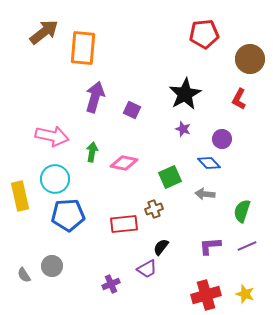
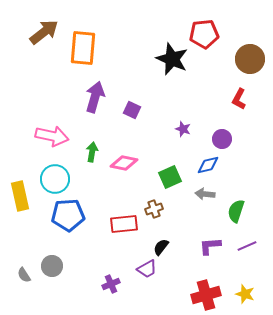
black star: moved 13 px left, 35 px up; rotated 20 degrees counterclockwise
blue diamond: moved 1 px left, 2 px down; rotated 60 degrees counterclockwise
green semicircle: moved 6 px left
